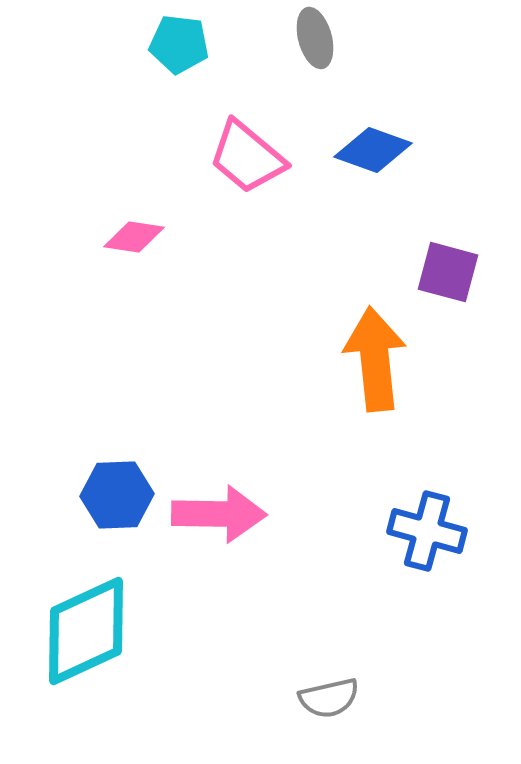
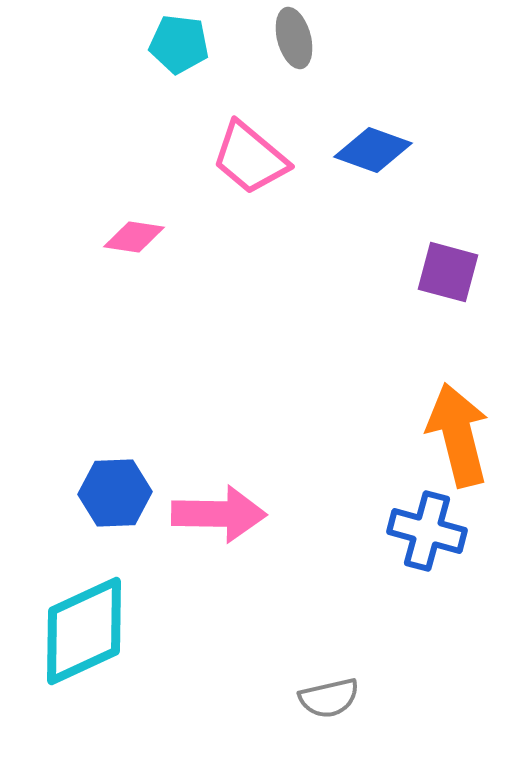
gray ellipse: moved 21 px left
pink trapezoid: moved 3 px right, 1 px down
orange arrow: moved 83 px right, 76 px down; rotated 8 degrees counterclockwise
blue hexagon: moved 2 px left, 2 px up
cyan diamond: moved 2 px left
